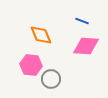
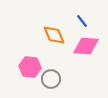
blue line: rotated 32 degrees clockwise
orange diamond: moved 13 px right
pink hexagon: moved 1 px left, 2 px down
